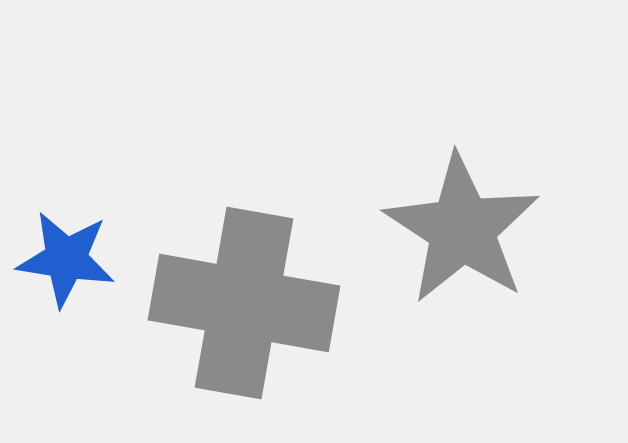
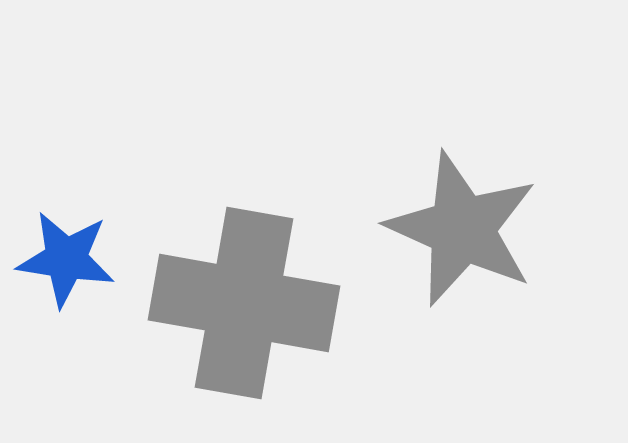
gray star: rotated 9 degrees counterclockwise
